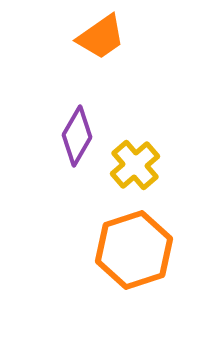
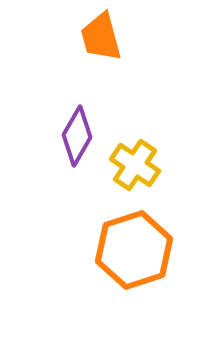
orange trapezoid: rotated 110 degrees clockwise
yellow cross: rotated 15 degrees counterclockwise
